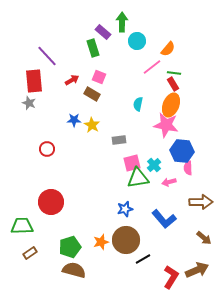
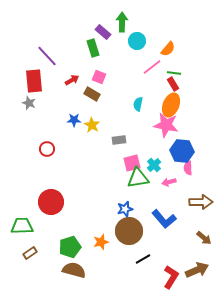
brown circle at (126, 240): moved 3 px right, 9 px up
